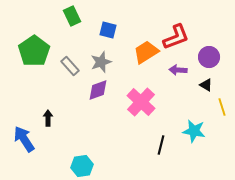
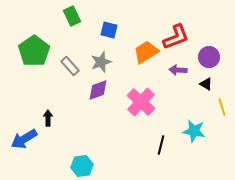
blue square: moved 1 px right
black triangle: moved 1 px up
blue arrow: rotated 88 degrees counterclockwise
